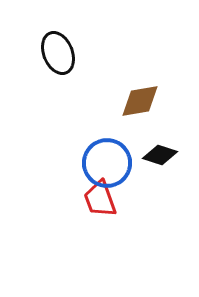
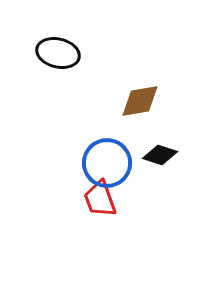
black ellipse: rotated 54 degrees counterclockwise
